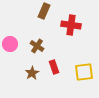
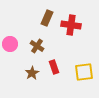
brown rectangle: moved 3 px right, 7 px down
